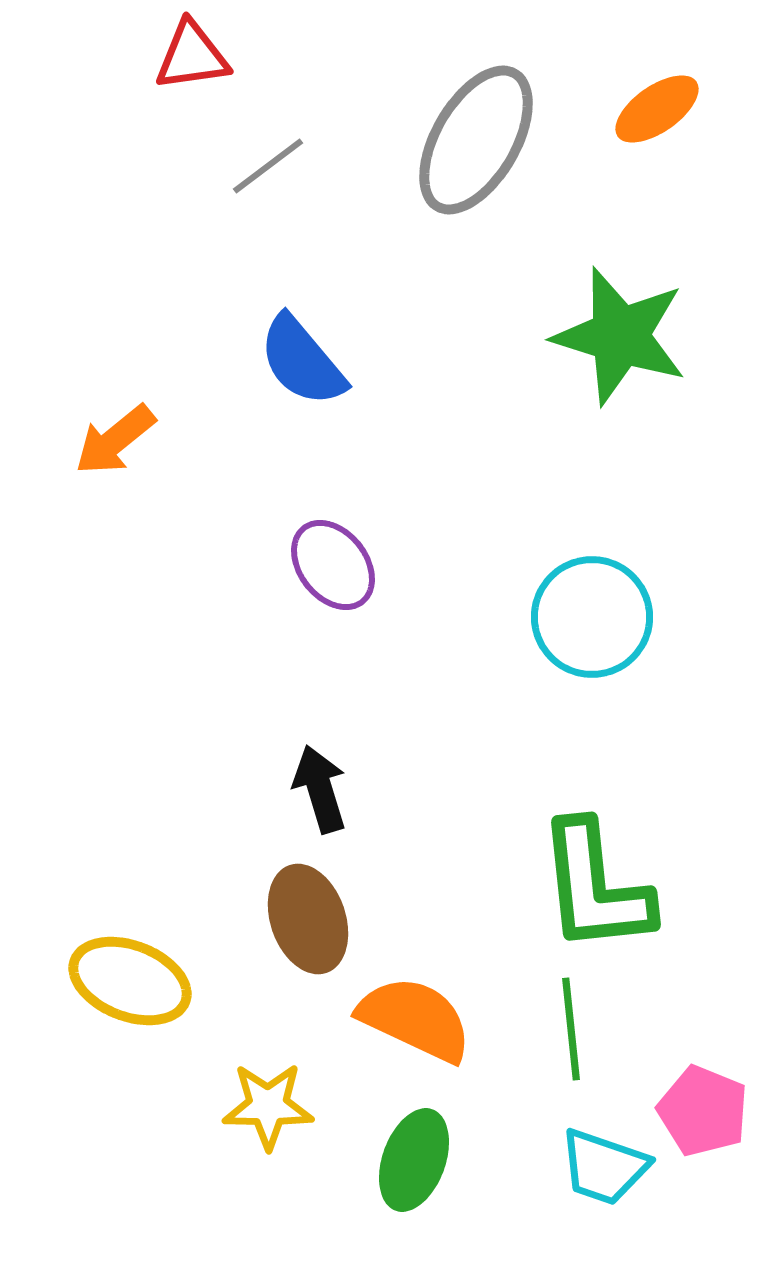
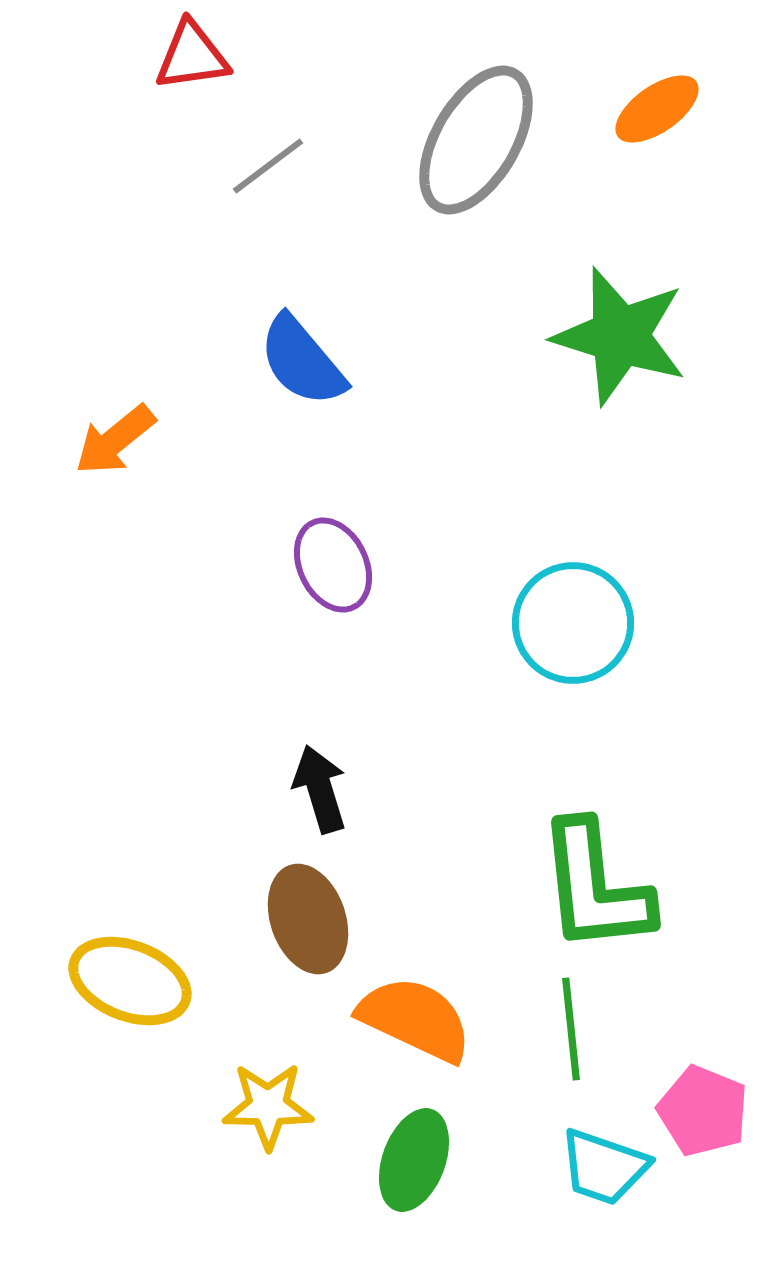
purple ellipse: rotated 12 degrees clockwise
cyan circle: moved 19 px left, 6 px down
